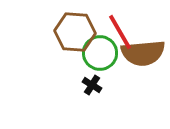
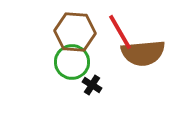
green circle: moved 28 px left, 9 px down
